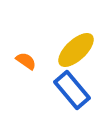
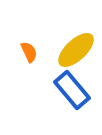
orange semicircle: moved 3 px right, 9 px up; rotated 30 degrees clockwise
